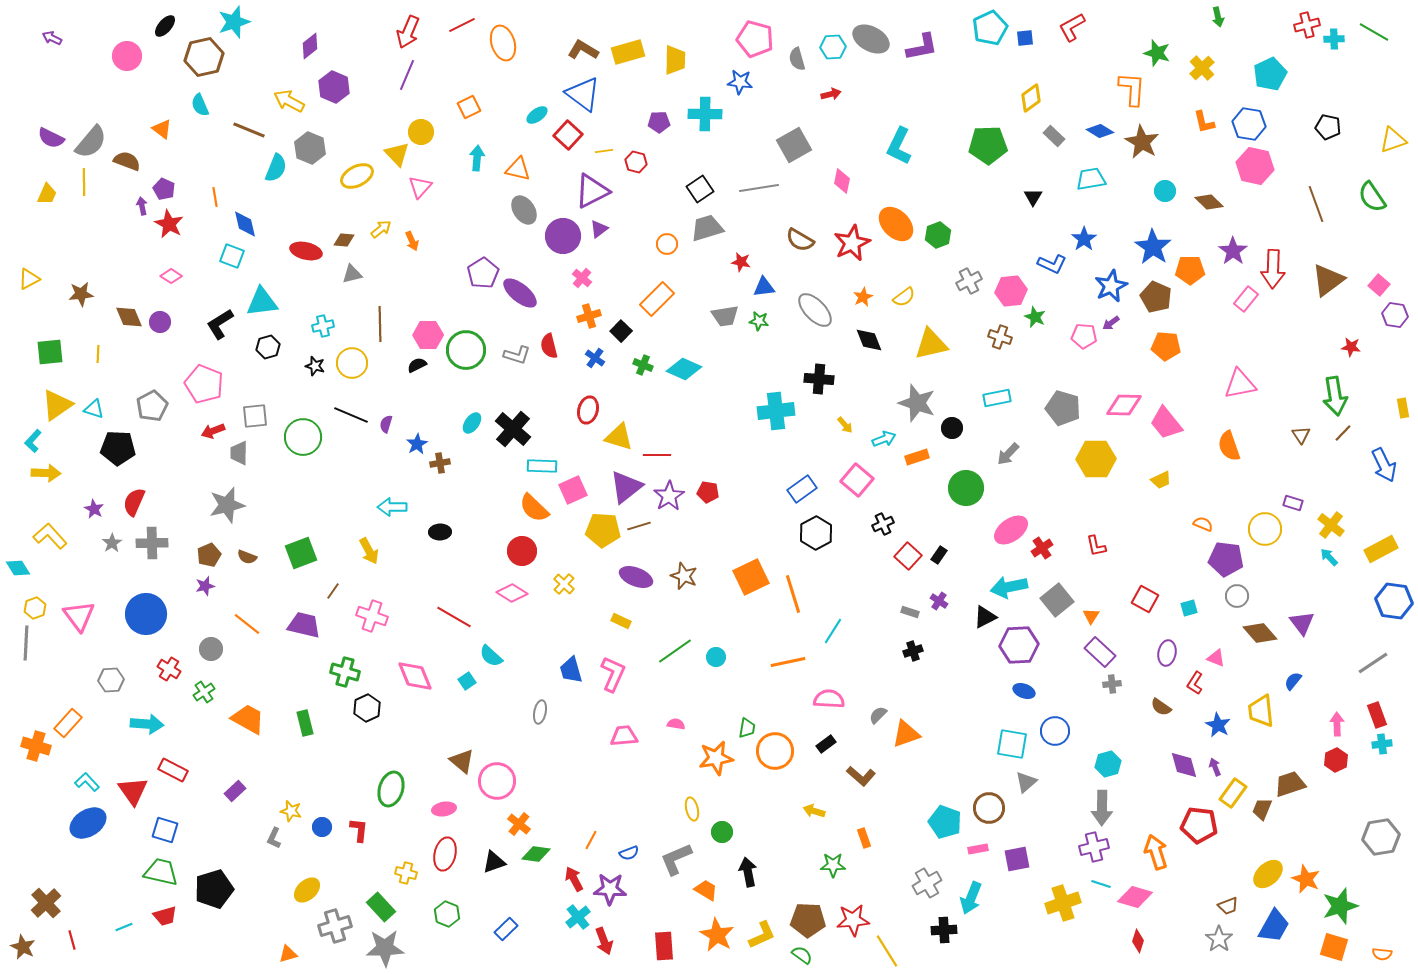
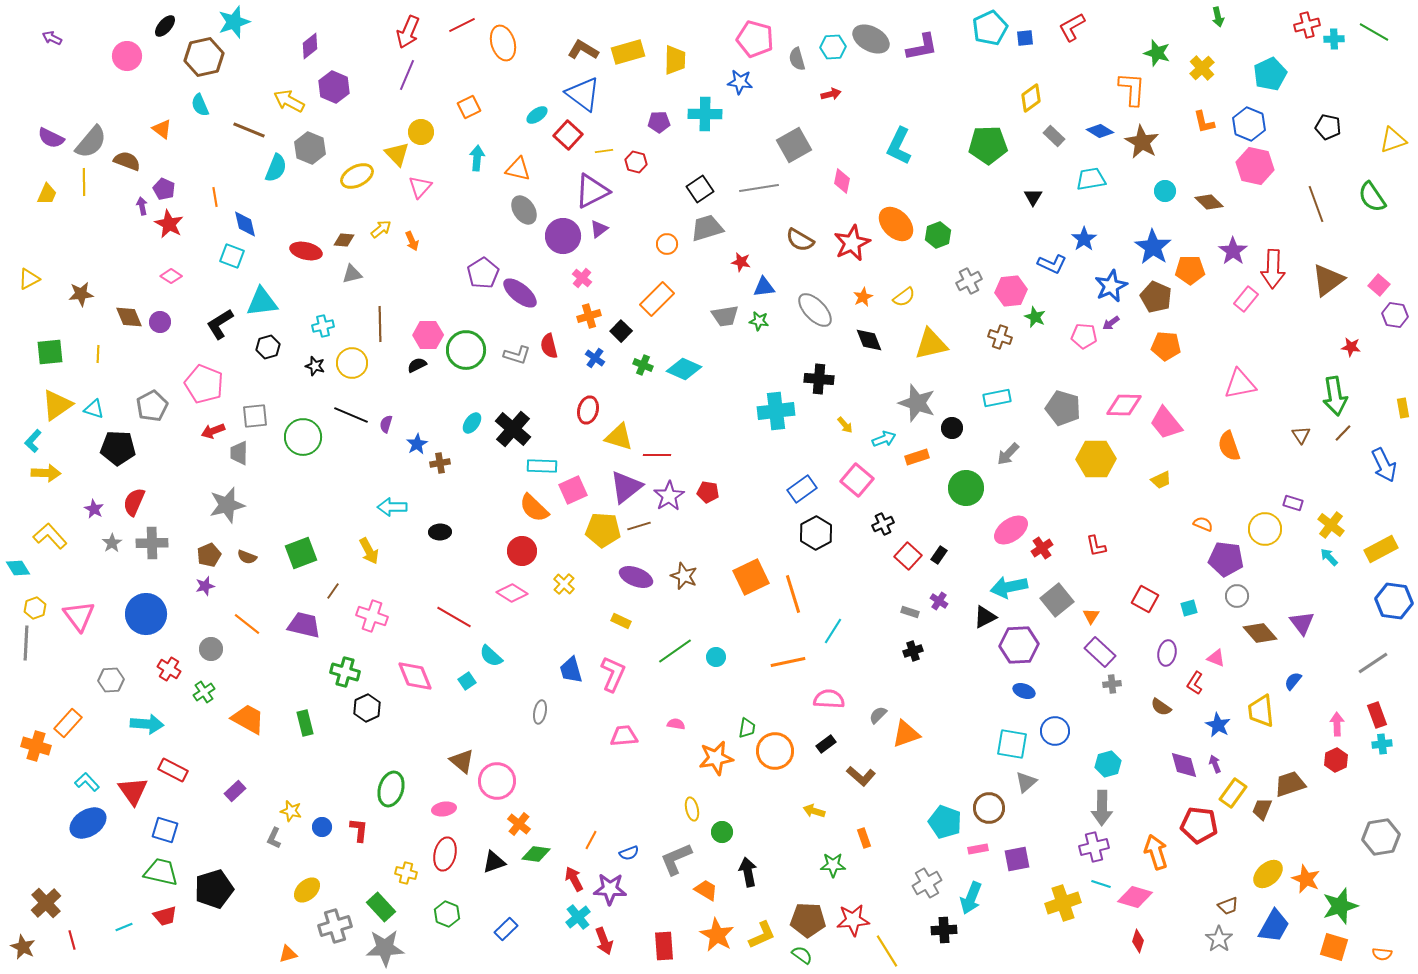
blue hexagon at (1249, 124): rotated 12 degrees clockwise
purple arrow at (1215, 767): moved 3 px up
